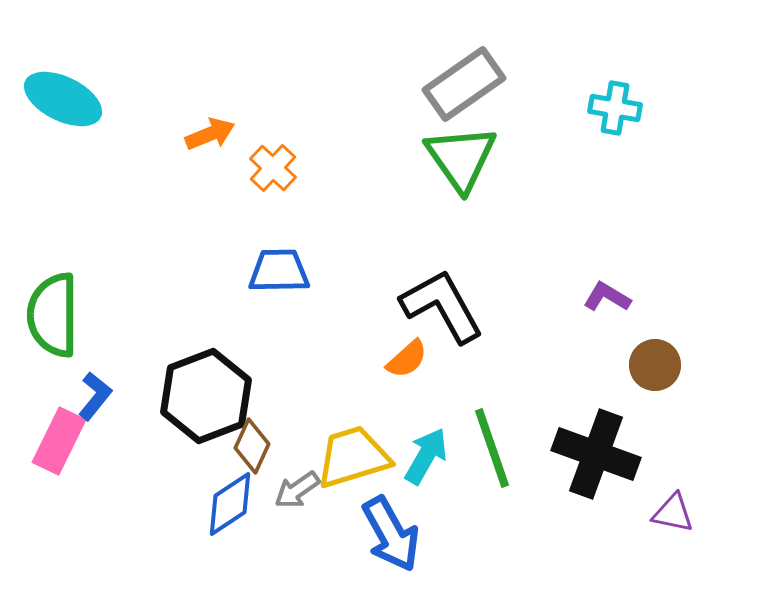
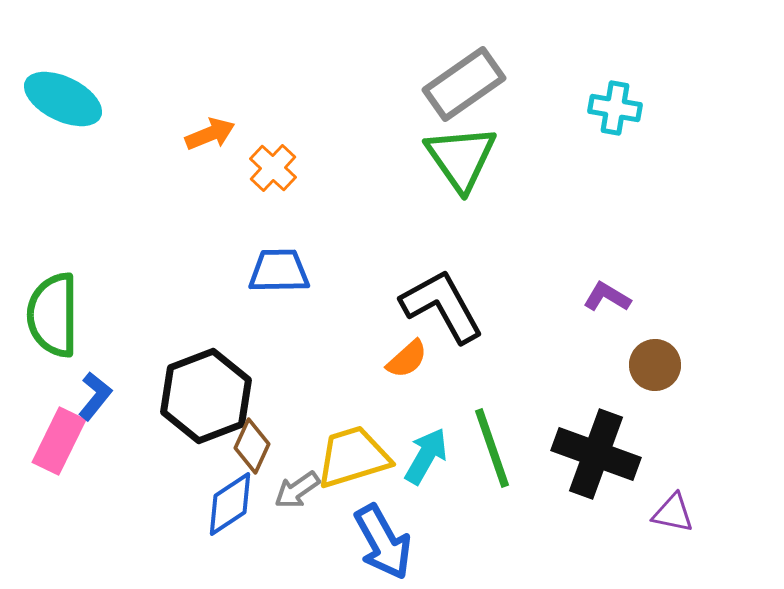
blue arrow: moved 8 px left, 8 px down
